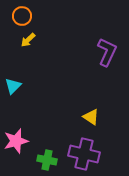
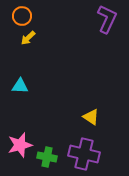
yellow arrow: moved 2 px up
purple L-shape: moved 33 px up
cyan triangle: moved 7 px right; rotated 48 degrees clockwise
pink star: moved 4 px right, 4 px down
green cross: moved 3 px up
